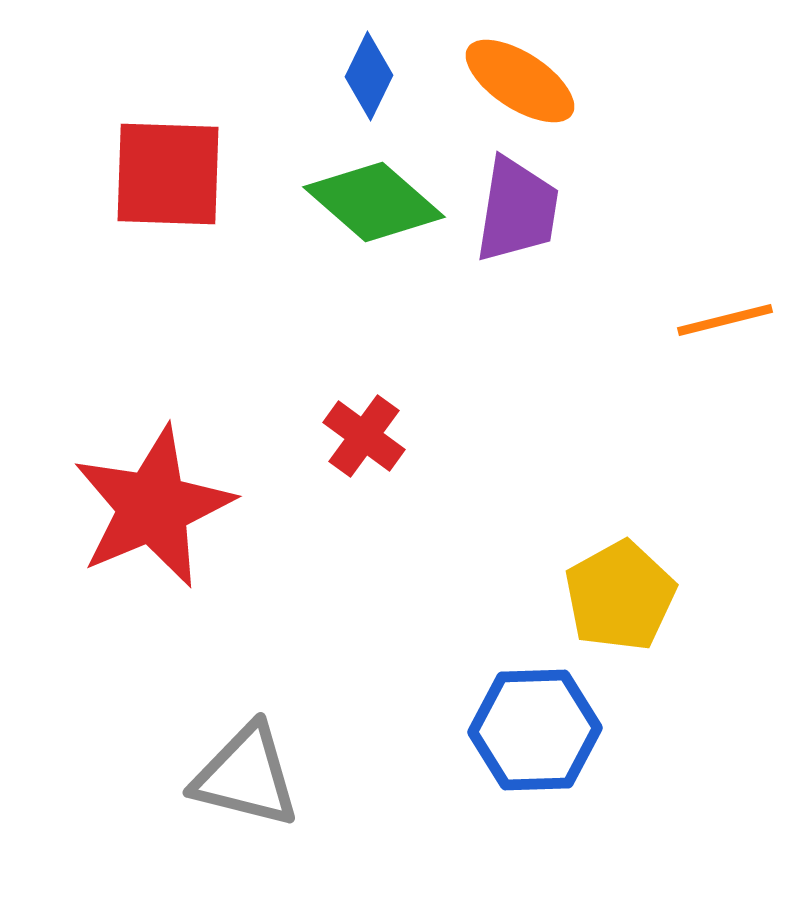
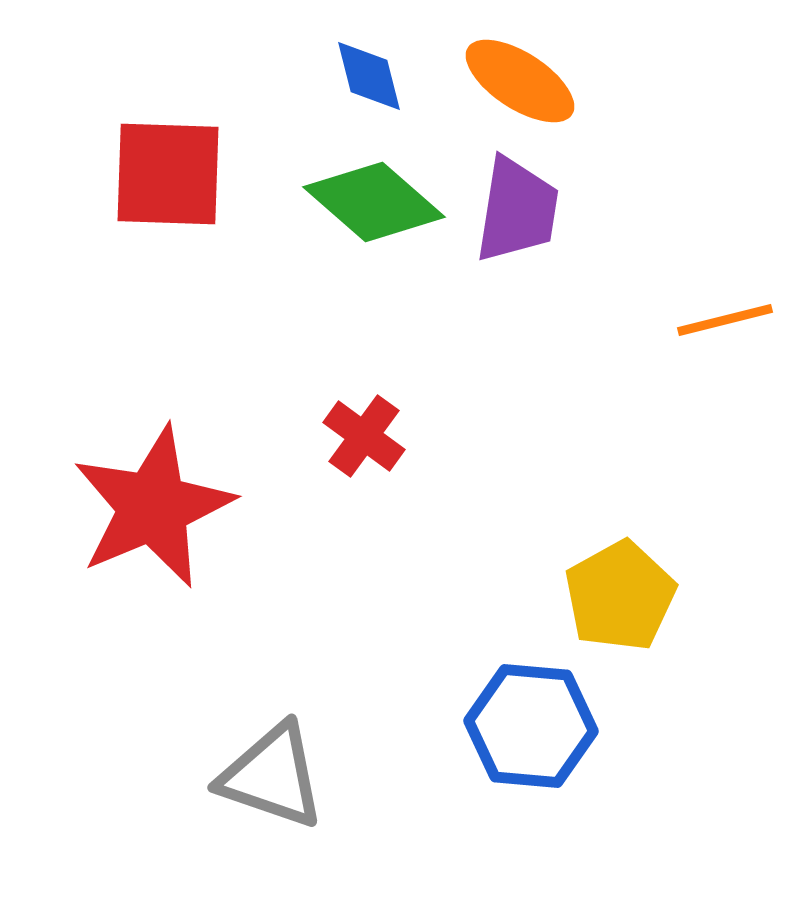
blue diamond: rotated 40 degrees counterclockwise
blue hexagon: moved 4 px left, 4 px up; rotated 7 degrees clockwise
gray triangle: moved 26 px right; rotated 5 degrees clockwise
